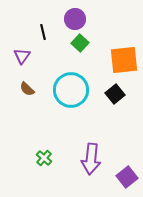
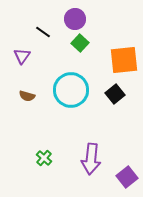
black line: rotated 42 degrees counterclockwise
brown semicircle: moved 7 px down; rotated 28 degrees counterclockwise
